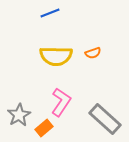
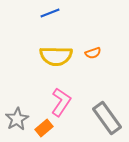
gray star: moved 2 px left, 4 px down
gray rectangle: moved 2 px right, 1 px up; rotated 12 degrees clockwise
